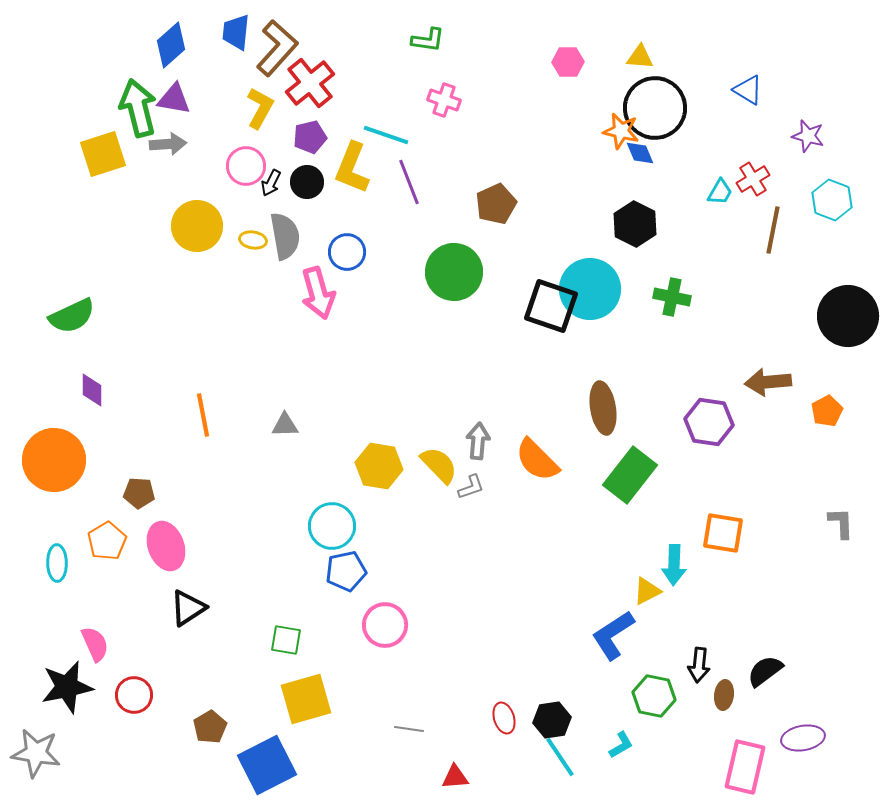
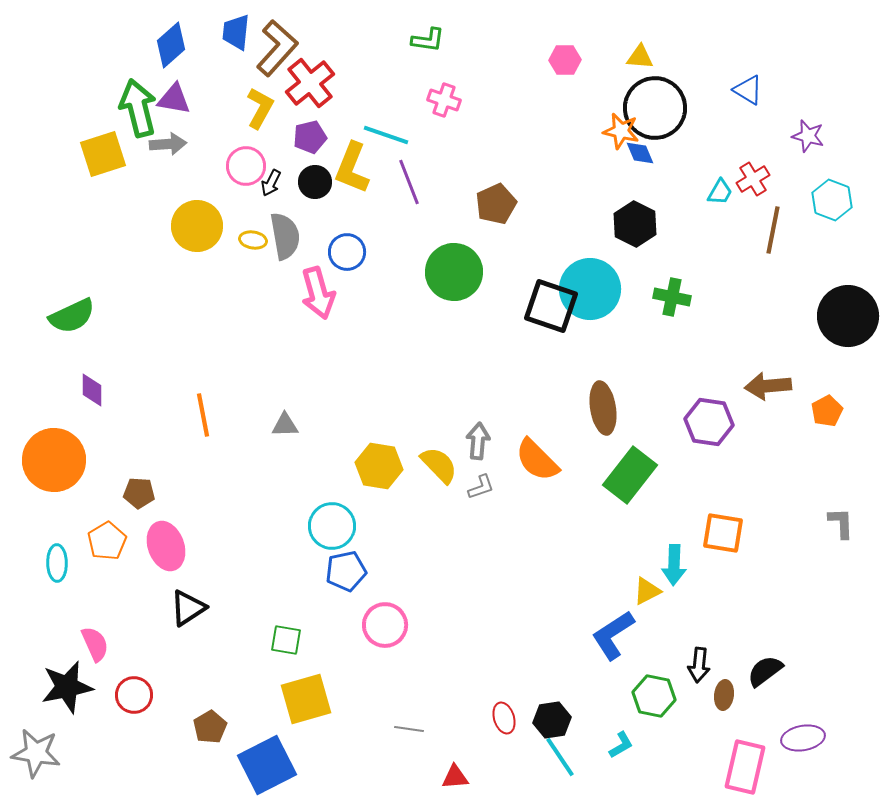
pink hexagon at (568, 62): moved 3 px left, 2 px up
black circle at (307, 182): moved 8 px right
brown arrow at (768, 382): moved 4 px down
gray L-shape at (471, 487): moved 10 px right
